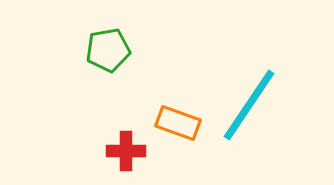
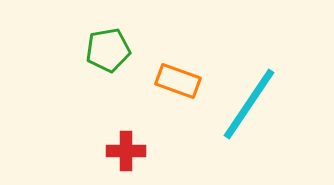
cyan line: moved 1 px up
orange rectangle: moved 42 px up
